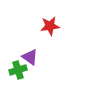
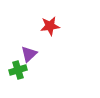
purple triangle: moved 1 px left, 3 px up; rotated 42 degrees clockwise
